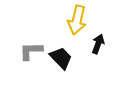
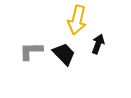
black trapezoid: moved 3 px right, 4 px up
